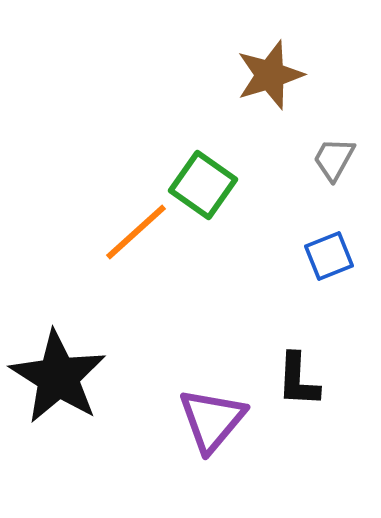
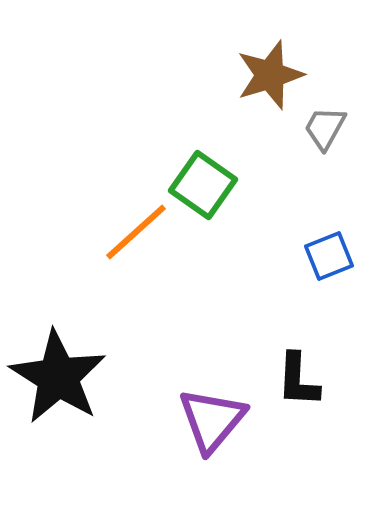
gray trapezoid: moved 9 px left, 31 px up
